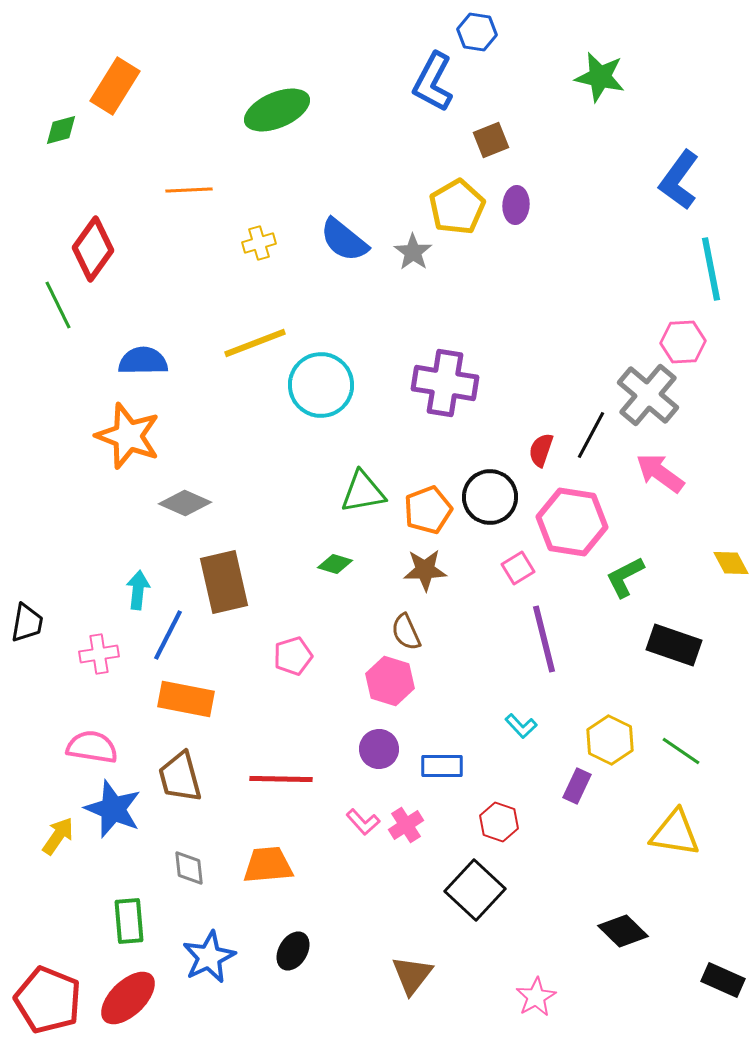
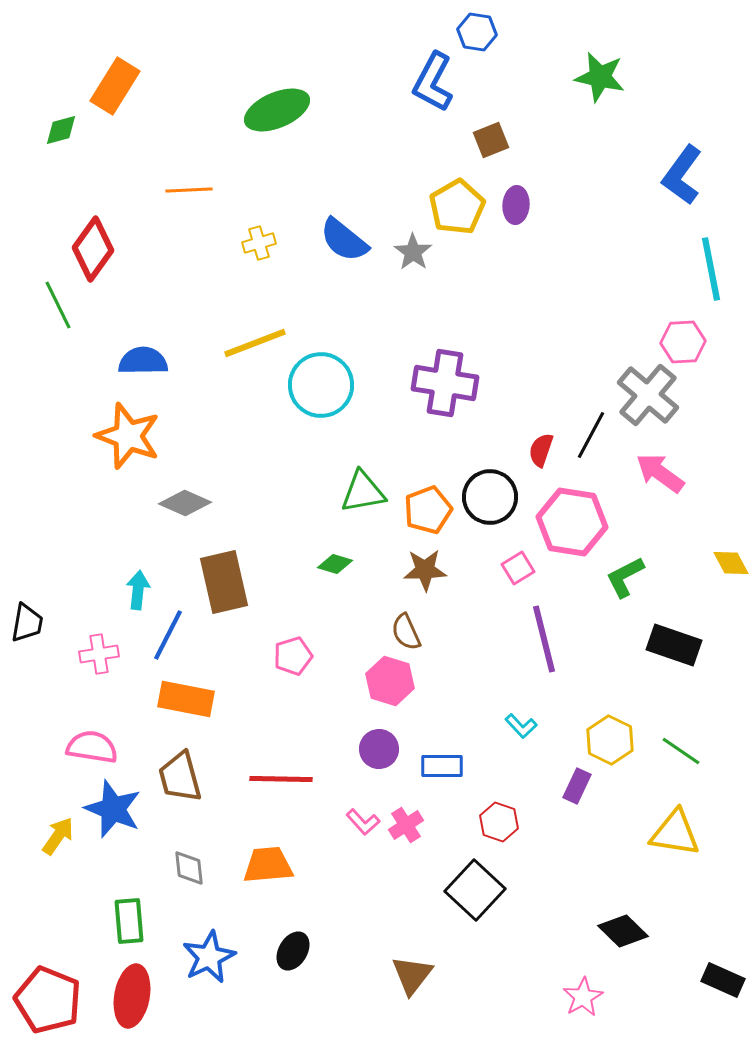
blue L-shape at (679, 180): moved 3 px right, 5 px up
pink star at (536, 997): moved 47 px right
red ellipse at (128, 998): moved 4 px right, 2 px up; rotated 36 degrees counterclockwise
